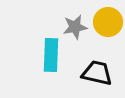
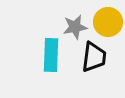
black trapezoid: moved 3 px left, 16 px up; rotated 84 degrees clockwise
